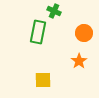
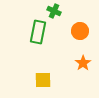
orange circle: moved 4 px left, 2 px up
orange star: moved 4 px right, 2 px down
